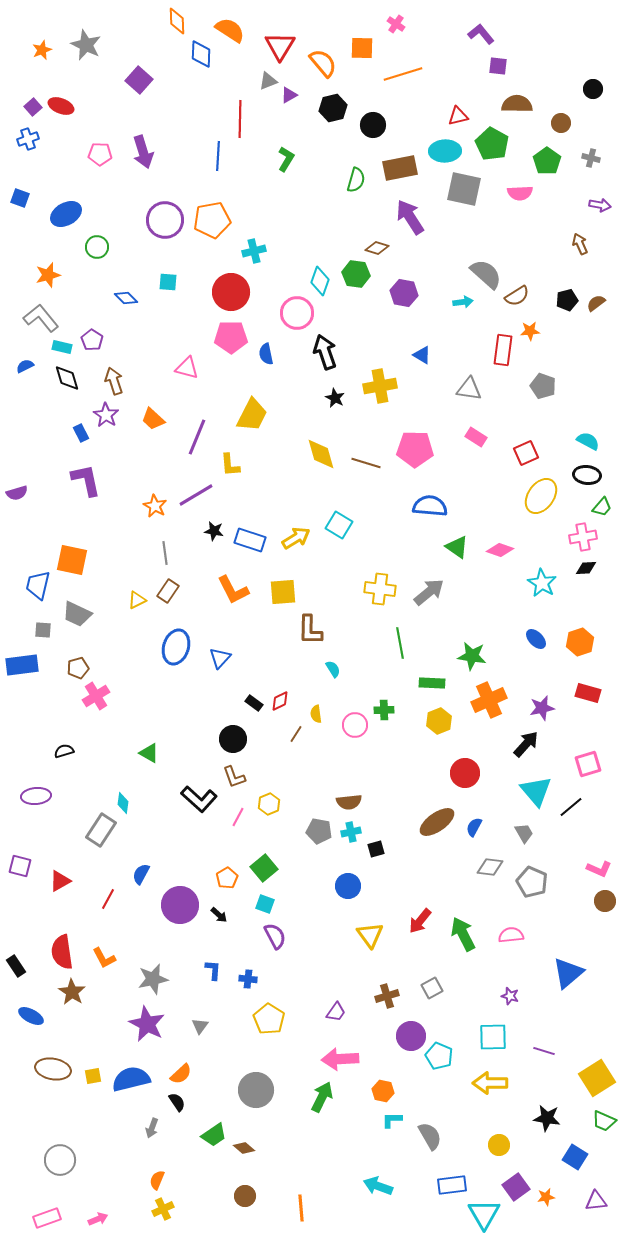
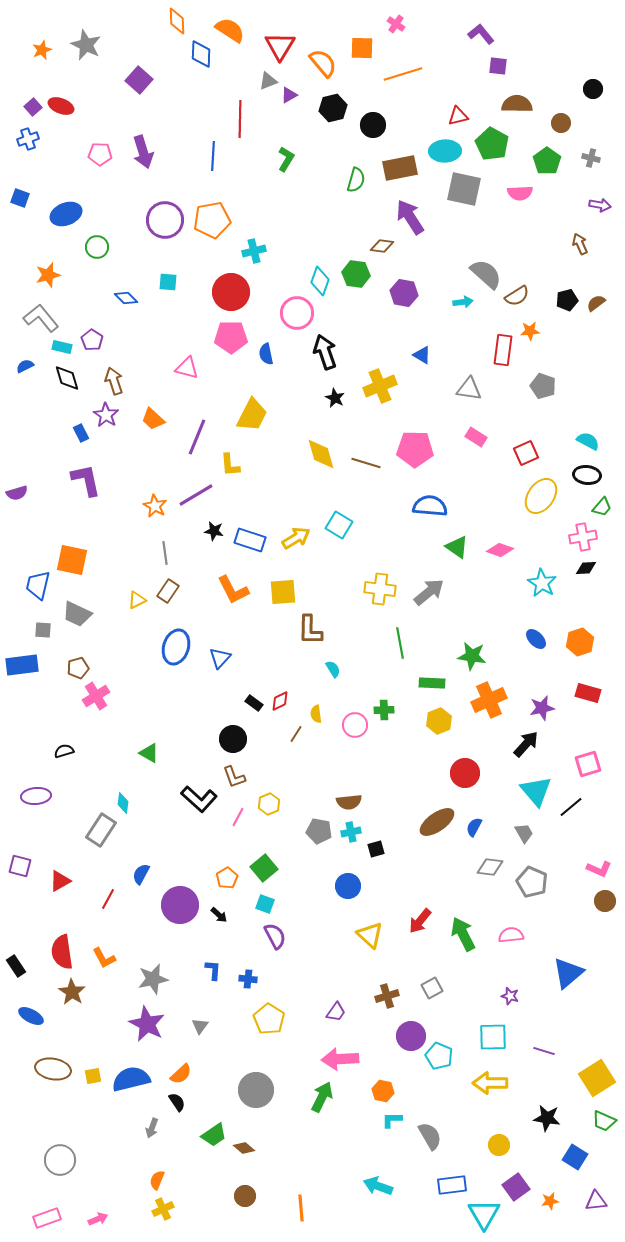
blue line at (218, 156): moved 5 px left
blue ellipse at (66, 214): rotated 8 degrees clockwise
brown diamond at (377, 248): moved 5 px right, 2 px up; rotated 10 degrees counterclockwise
yellow cross at (380, 386): rotated 12 degrees counterclockwise
yellow triangle at (370, 935): rotated 12 degrees counterclockwise
orange star at (546, 1197): moved 4 px right, 4 px down
